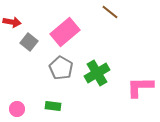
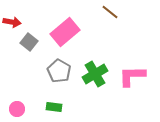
gray pentagon: moved 2 px left, 3 px down
green cross: moved 2 px left, 1 px down
pink L-shape: moved 8 px left, 11 px up
green rectangle: moved 1 px right, 1 px down
